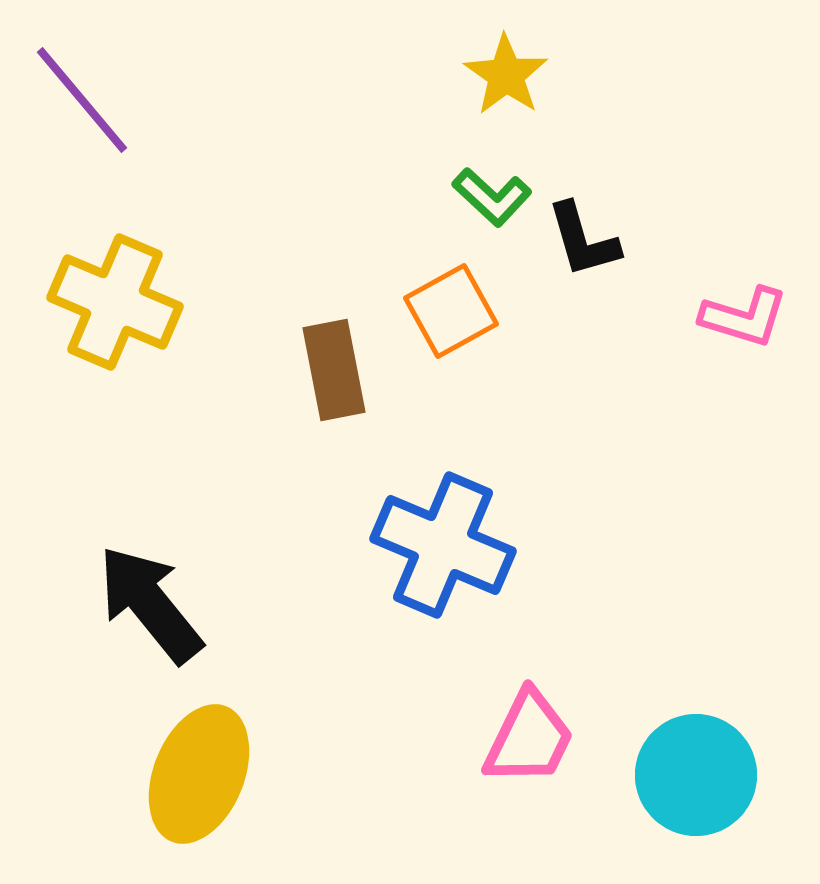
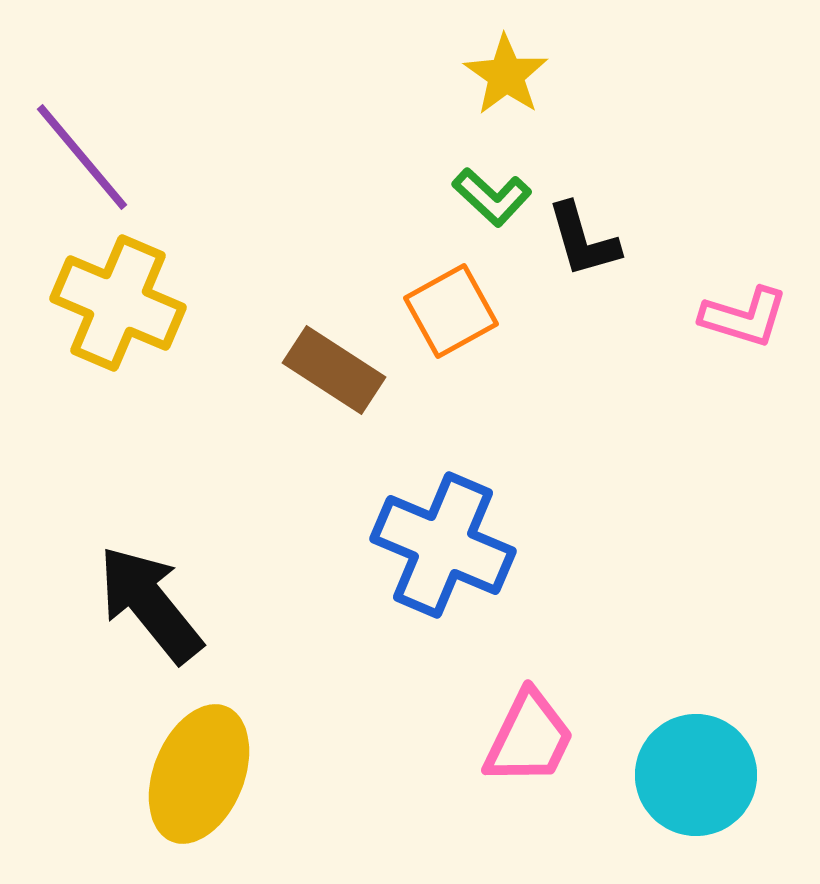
purple line: moved 57 px down
yellow cross: moved 3 px right, 1 px down
brown rectangle: rotated 46 degrees counterclockwise
